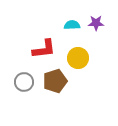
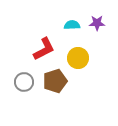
purple star: moved 1 px right
red L-shape: rotated 20 degrees counterclockwise
